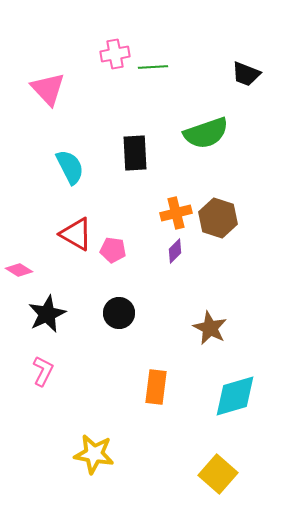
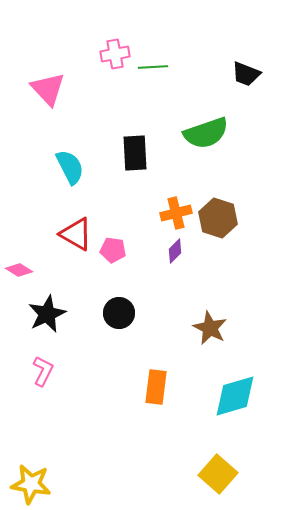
yellow star: moved 63 px left, 30 px down
